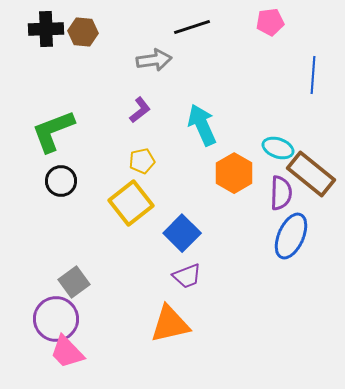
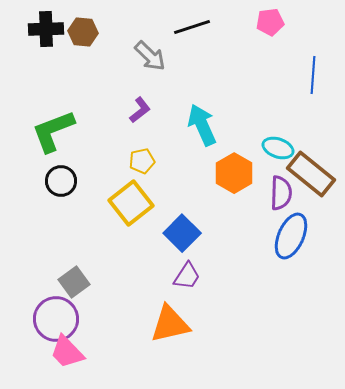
gray arrow: moved 4 px left, 4 px up; rotated 52 degrees clockwise
purple trapezoid: rotated 36 degrees counterclockwise
